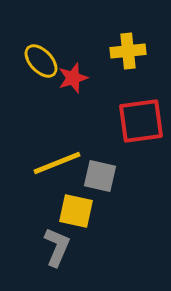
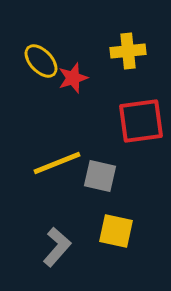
yellow square: moved 40 px right, 20 px down
gray L-shape: rotated 18 degrees clockwise
